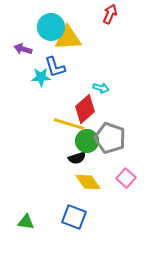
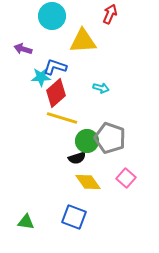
cyan circle: moved 1 px right, 11 px up
yellow triangle: moved 15 px right, 3 px down
blue L-shape: rotated 125 degrees clockwise
red diamond: moved 29 px left, 16 px up
yellow line: moved 7 px left, 6 px up
